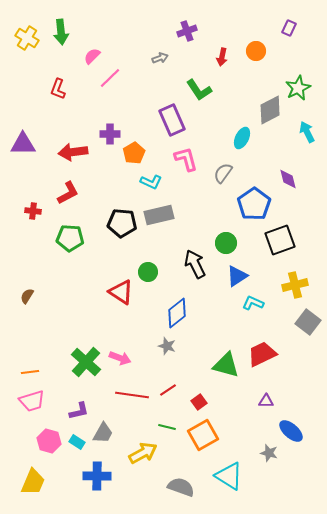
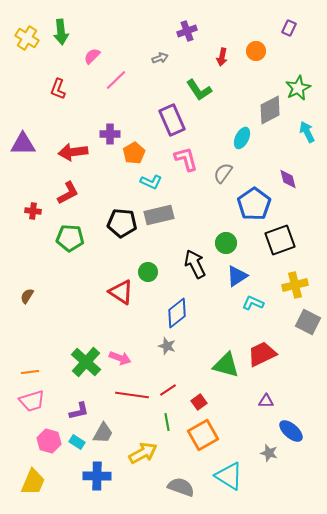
pink line at (110, 78): moved 6 px right, 2 px down
gray square at (308, 322): rotated 10 degrees counterclockwise
green line at (167, 427): moved 5 px up; rotated 66 degrees clockwise
